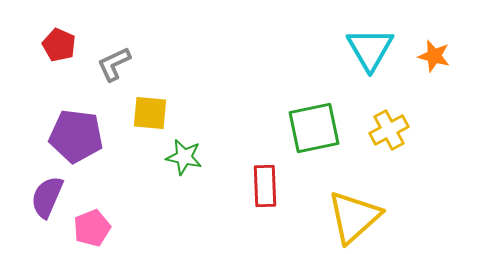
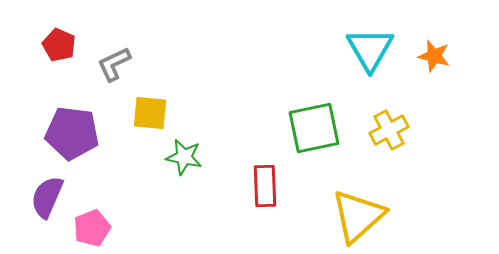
purple pentagon: moved 4 px left, 3 px up
yellow triangle: moved 4 px right, 1 px up
